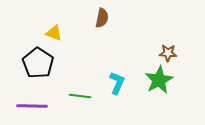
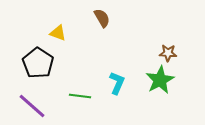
brown semicircle: rotated 42 degrees counterclockwise
yellow triangle: moved 4 px right
green star: moved 1 px right
purple line: rotated 40 degrees clockwise
